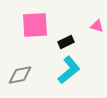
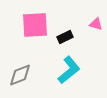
pink triangle: moved 1 px left, 2 px up
black rectangle: moved 1 px left, 5 px up
gray diamond: rotated 10 degrees counterclockwise
